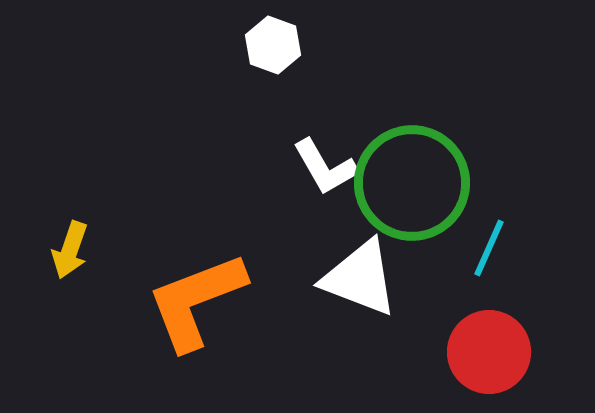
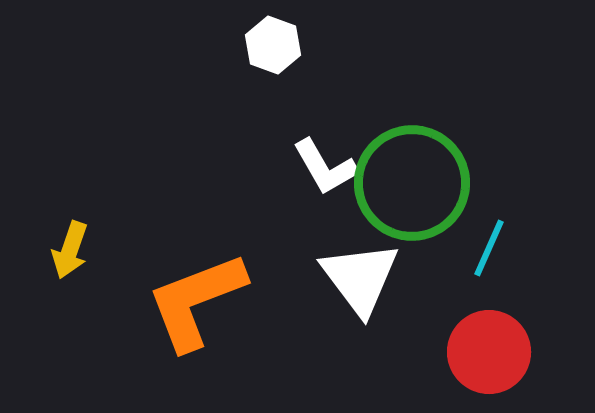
white triangle: rotated 32 degrees clockwise
